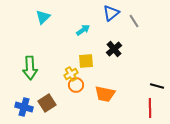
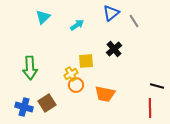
cyan arrow: moved 6 px left, 5 px up
